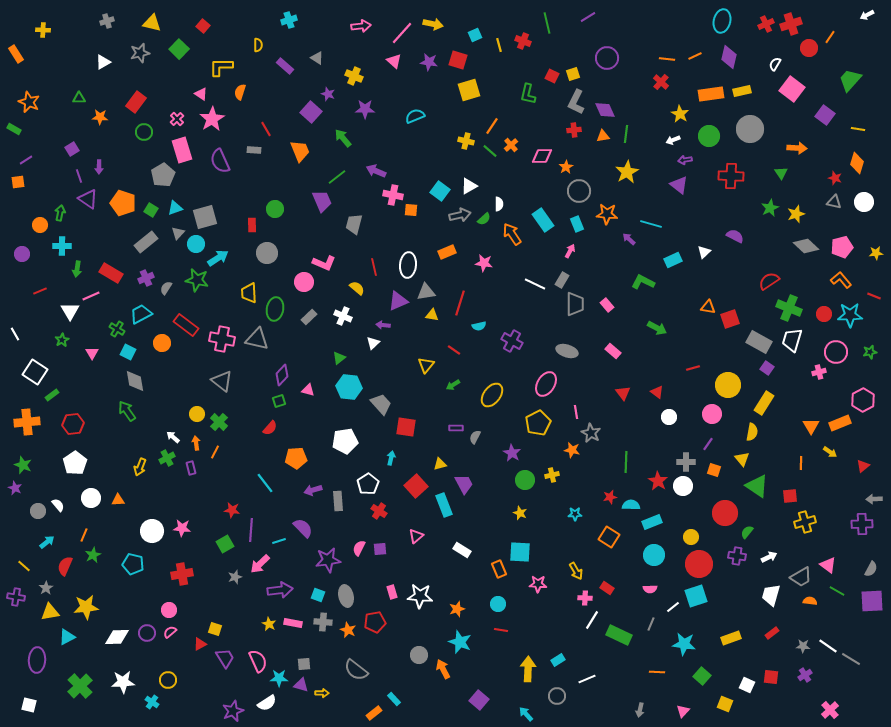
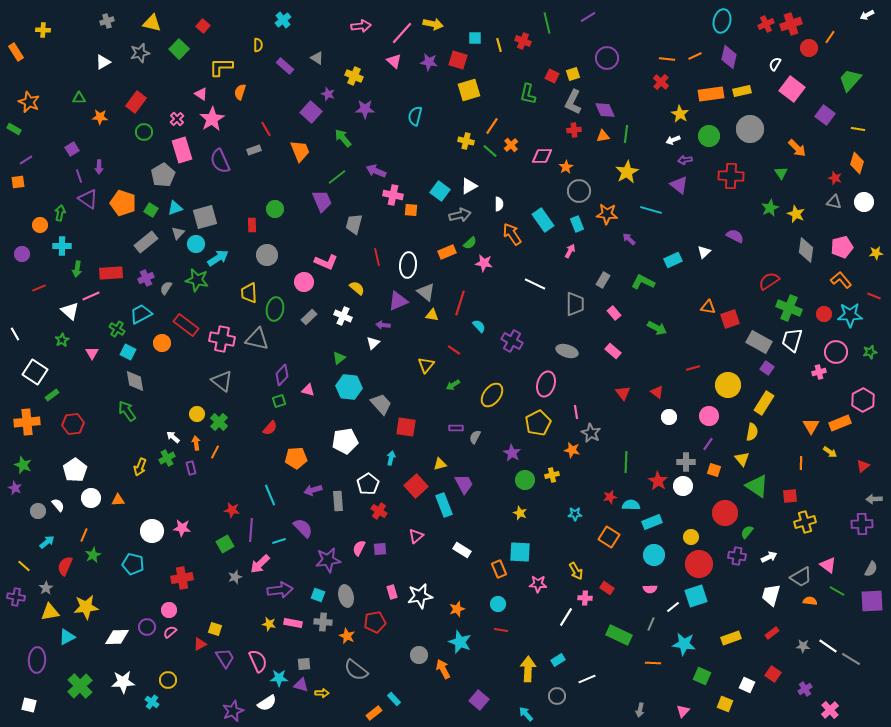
cyan cross at (289, 20): moved 6 px left; rotated 21 degrees counterclockwise
cyan square at (475, 35): moved 3 px down; rotated 24 degrees clockwise
orange rectangle at (16, 54): moved 2 px up
gray L-shape at (576, 102): moved 3 px left
cyan semicircle at (415, 116): rotated 54 degrees counterclockwise
orange arrow at (797, 148): rotated 42 degrees clockwise
gray rectangle at (254, 150): rotated 24 degrees counterclockwise
yellow star at (796, 214): rotated 30 degrees counterclockwise
green semicircle at (484, 219): moved 14 px left, 24 px down
cyan line at (651, 224): moved 14 px up
gray diamond at (806, 246): moved 4 px down; rotated 55 degrees clockwise
gray circle at (267, 253): moved 2 px down
pink L-shape at (324, 263): moved 2 px right, 1 px up
red line at (374, 267): moved 3 px right, 10 px up
red rectangle at (111, 273): rotated 35 degrees counterclockwise
gray rectangle at (562, 280): moved 41 px right
red line at (40, 291): moved 1 px left, 3 px up
gray triangle at (426, 292): rotated 48 degrees clockwise
pink rectangle at (607, 305): moved 7 px right, 8 px down
white triangle at (70, 311): rotated 18 degrees counterclockwise
cyan semicircle at (479, 326): rotated 120 degrees counterclockwise
pink ellipse at (546, 384): rotated 15 degrees counterclockwise
pink circle at (712, 414): moved 3 px left, 2 px down
white pentagon at (75, 463): moved 7 px down
cyan line at (265, 483): moved 5 px right, 12 px down; rotated 15 degrees clockwise
red cross at (182, 574): moved 4 px down
white star at (420, 596): rotated 15 degrees counterclockwise
white line at (592, 620): moved 26 px left, 3 px up
yellow star at (269, 624): rotated 16 degrees counterclockwise
orange star at (348, 630): moved 1 px left, 6 px down
purple circle at (147, 633): moved 6 px up
orange line at (657, 672): moved 4 px left, 9 px up
purple cross at (805, 675): moved 14 px down
green square at (702, 676): rotated 18 degrees counterclockwise
red square at (771, 677): moved 2 px right, 3 px up; rotated 28 degrees clockwise
